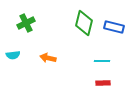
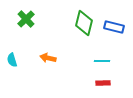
green cross: moved 4 px up; rotated 18 degrees counterclockwise
cyan semicircle: moved 1 px left, 5 px down; rotated 80 degrees clockwise
